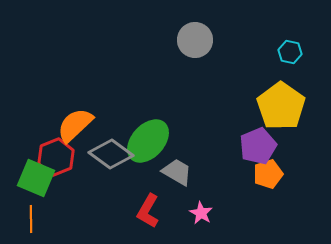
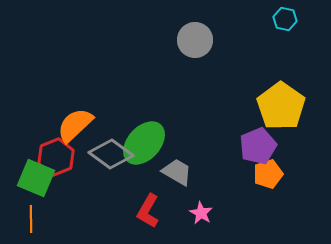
cyan hexagon: moved 5 px left, 33 px up
green ellipse: moved 4 px left, 2 px down
